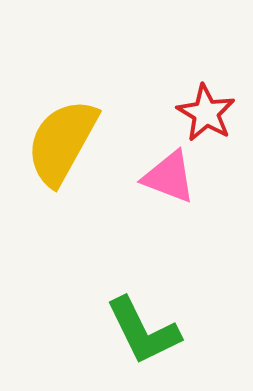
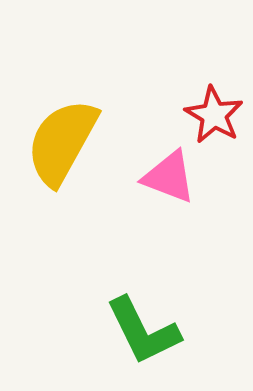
red star: moved 8 px right, 2 px down
